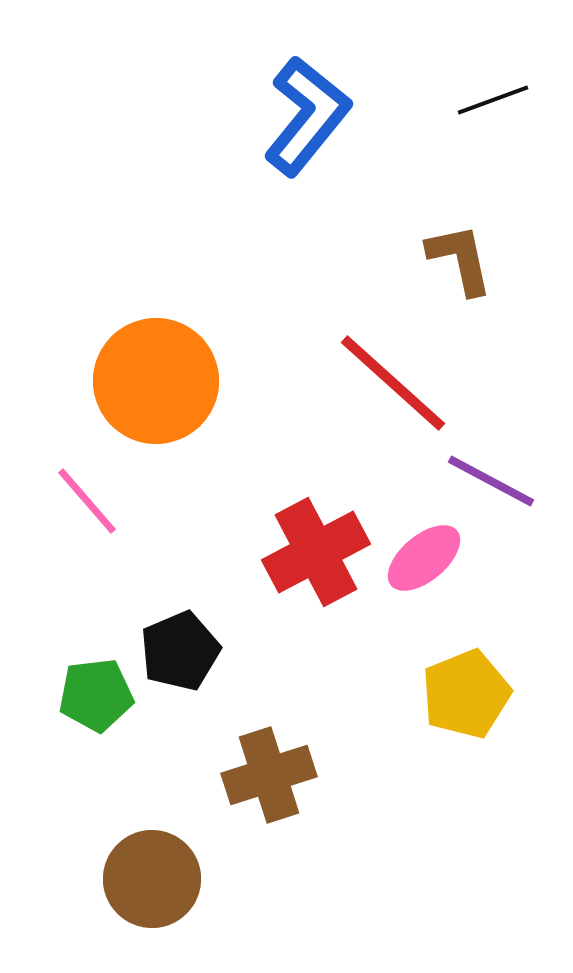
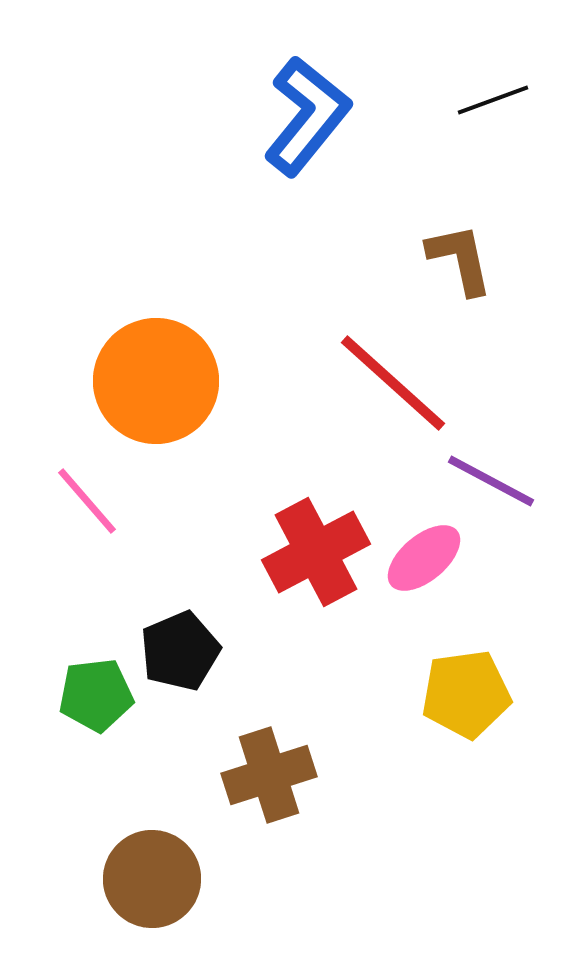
yellow pentagon: rotated 14 degrees clockwise
